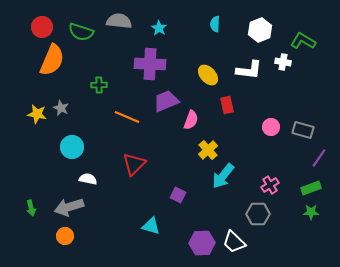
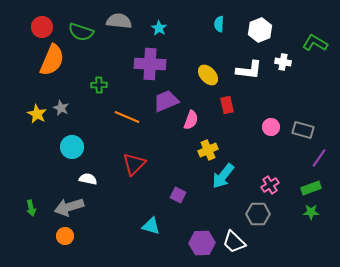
cyan semicircle: moved 4 px right
green L-shape: moved 12 px right, 2 px down
yellow star: rotated 18 degrees clockwise
yellow cross: rotated 18 degrees clockwise
